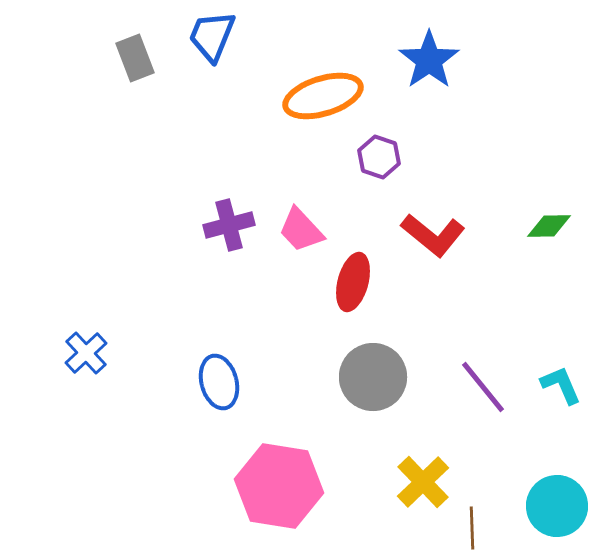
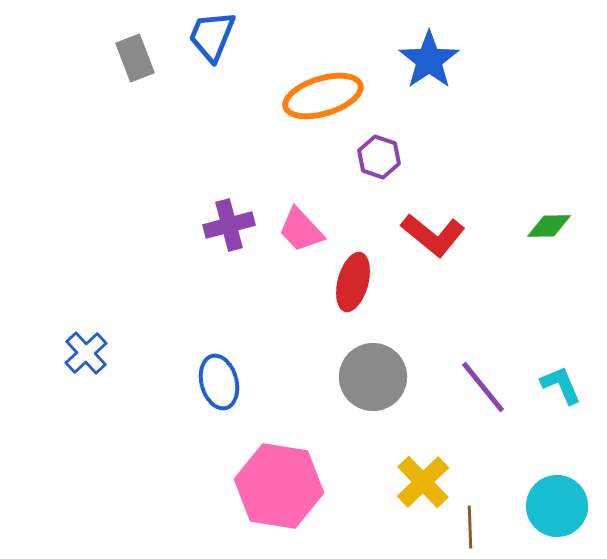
brown line: moved 2 px left, 1 px up
